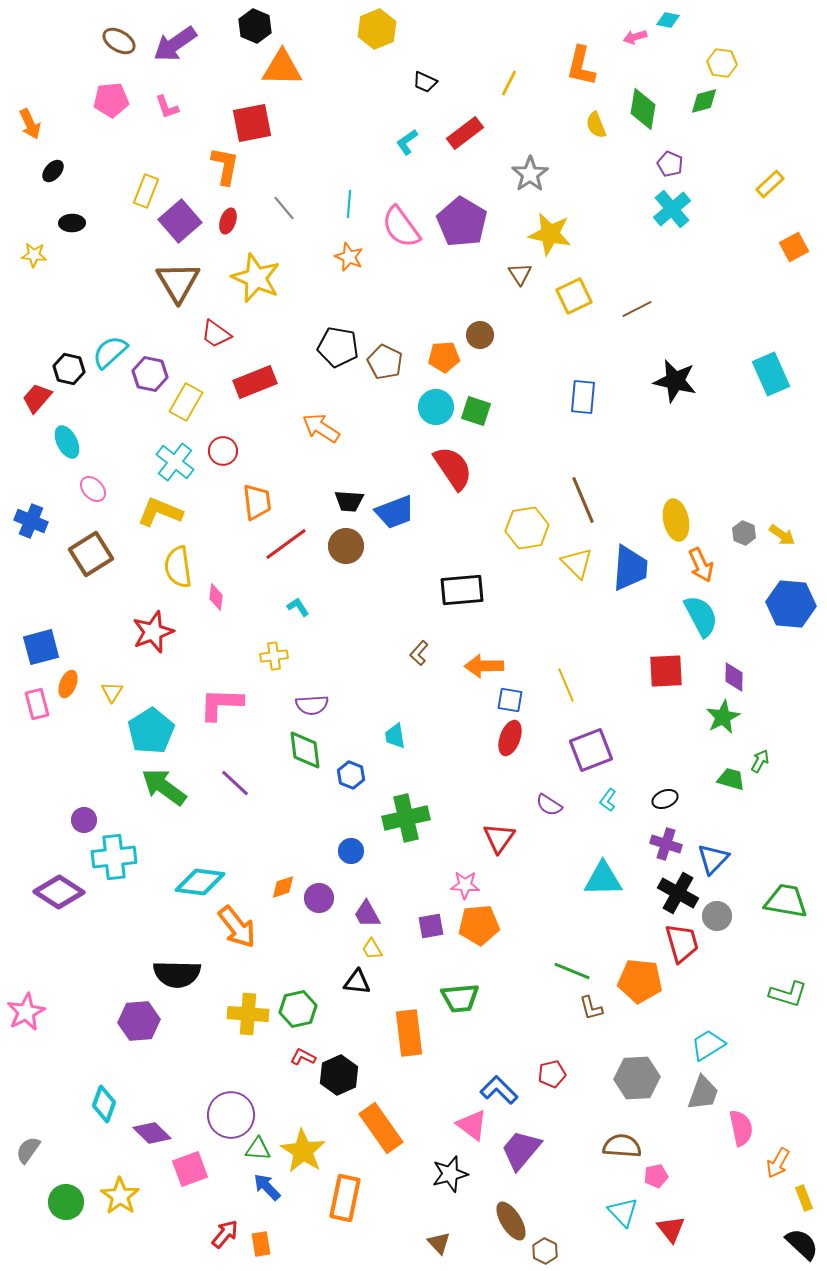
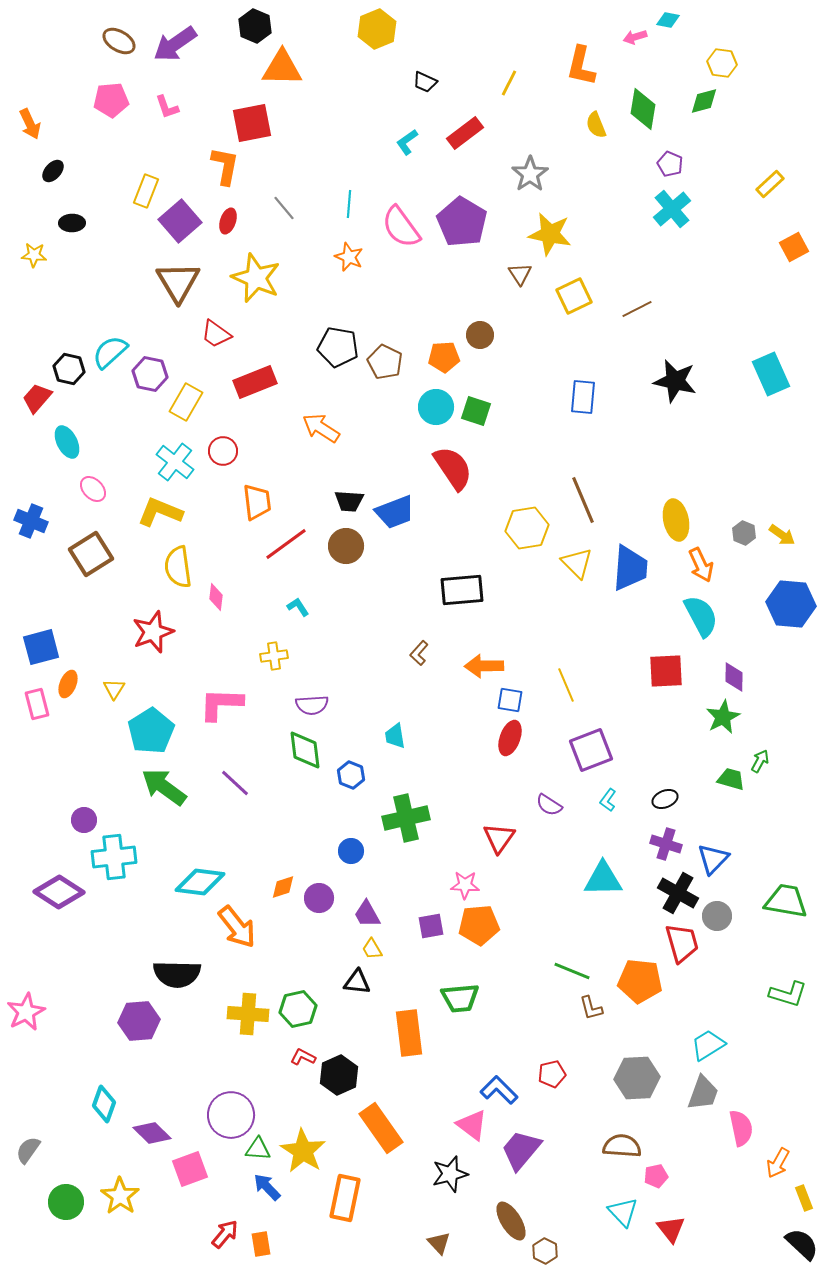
yellow triangle at (112, 692): moved 2 px right, 3 px up
